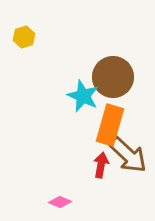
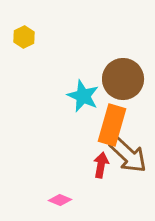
yellow hexagon: rotated 10 degrees counterclockwise
brown circle: moved 10 px right, 2 px down
orange rectangle: moved 2 px right
pink diamond: moved 2 px up
